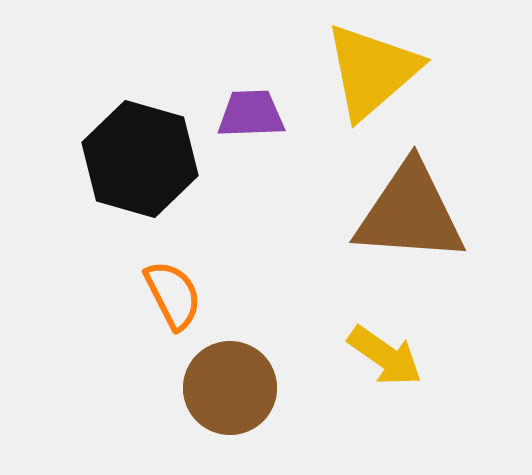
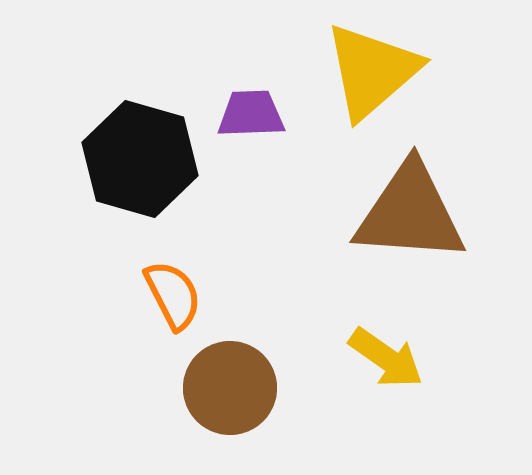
yellow arrow: moved 1 px right, 2 px down
